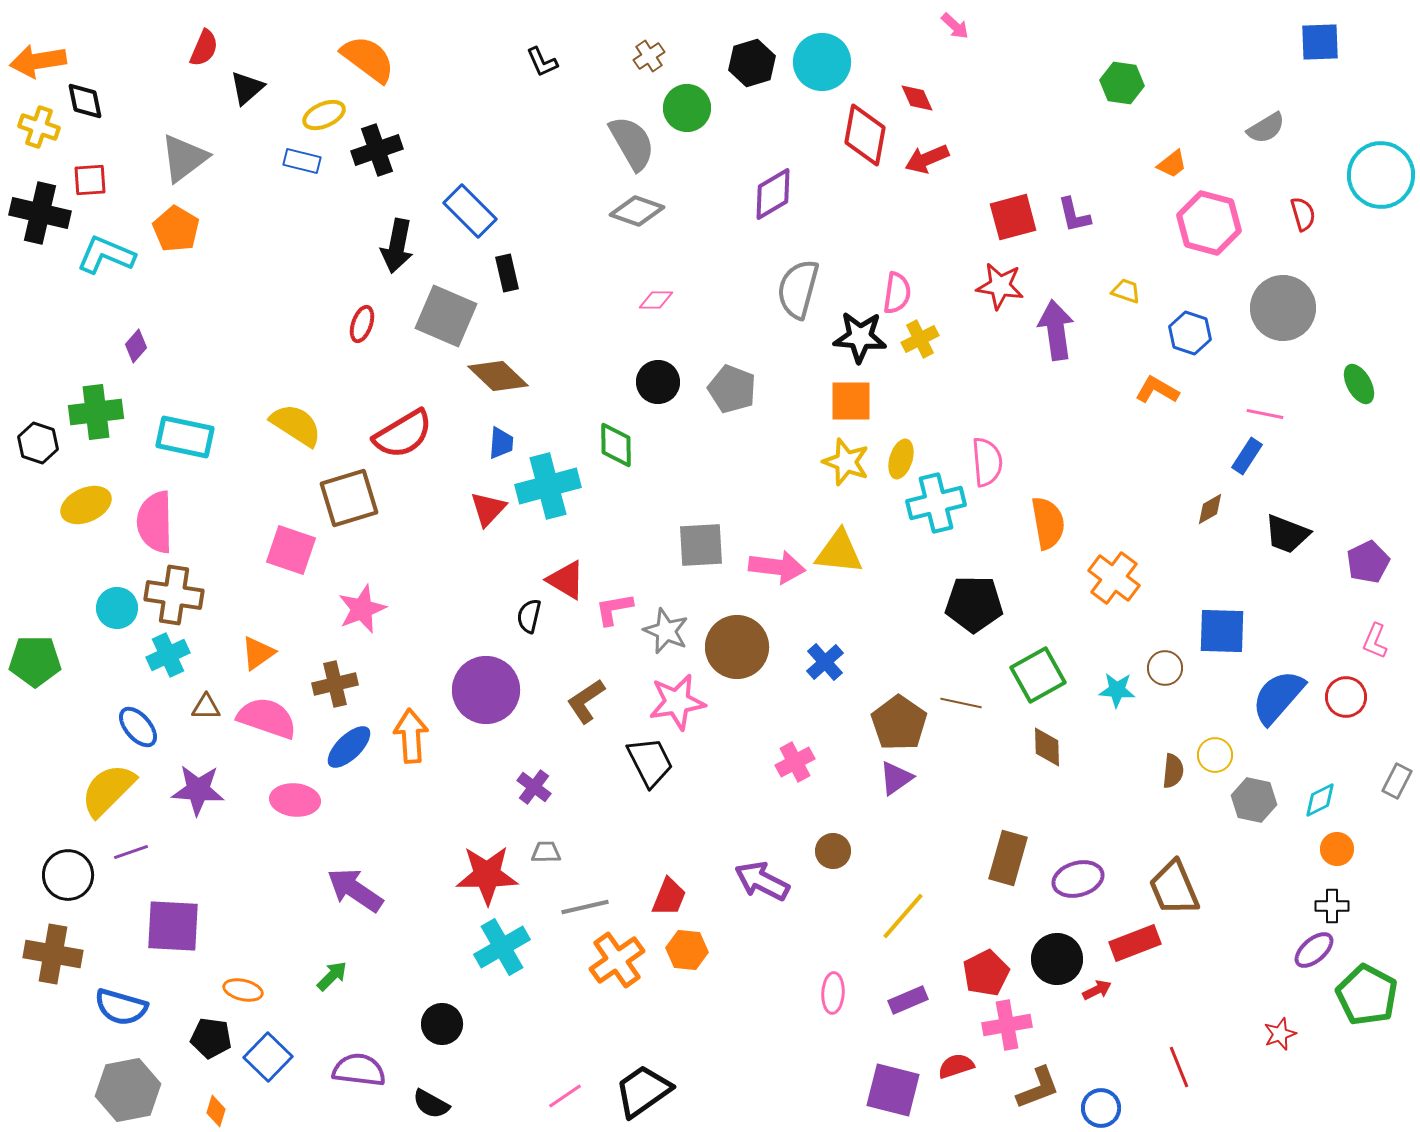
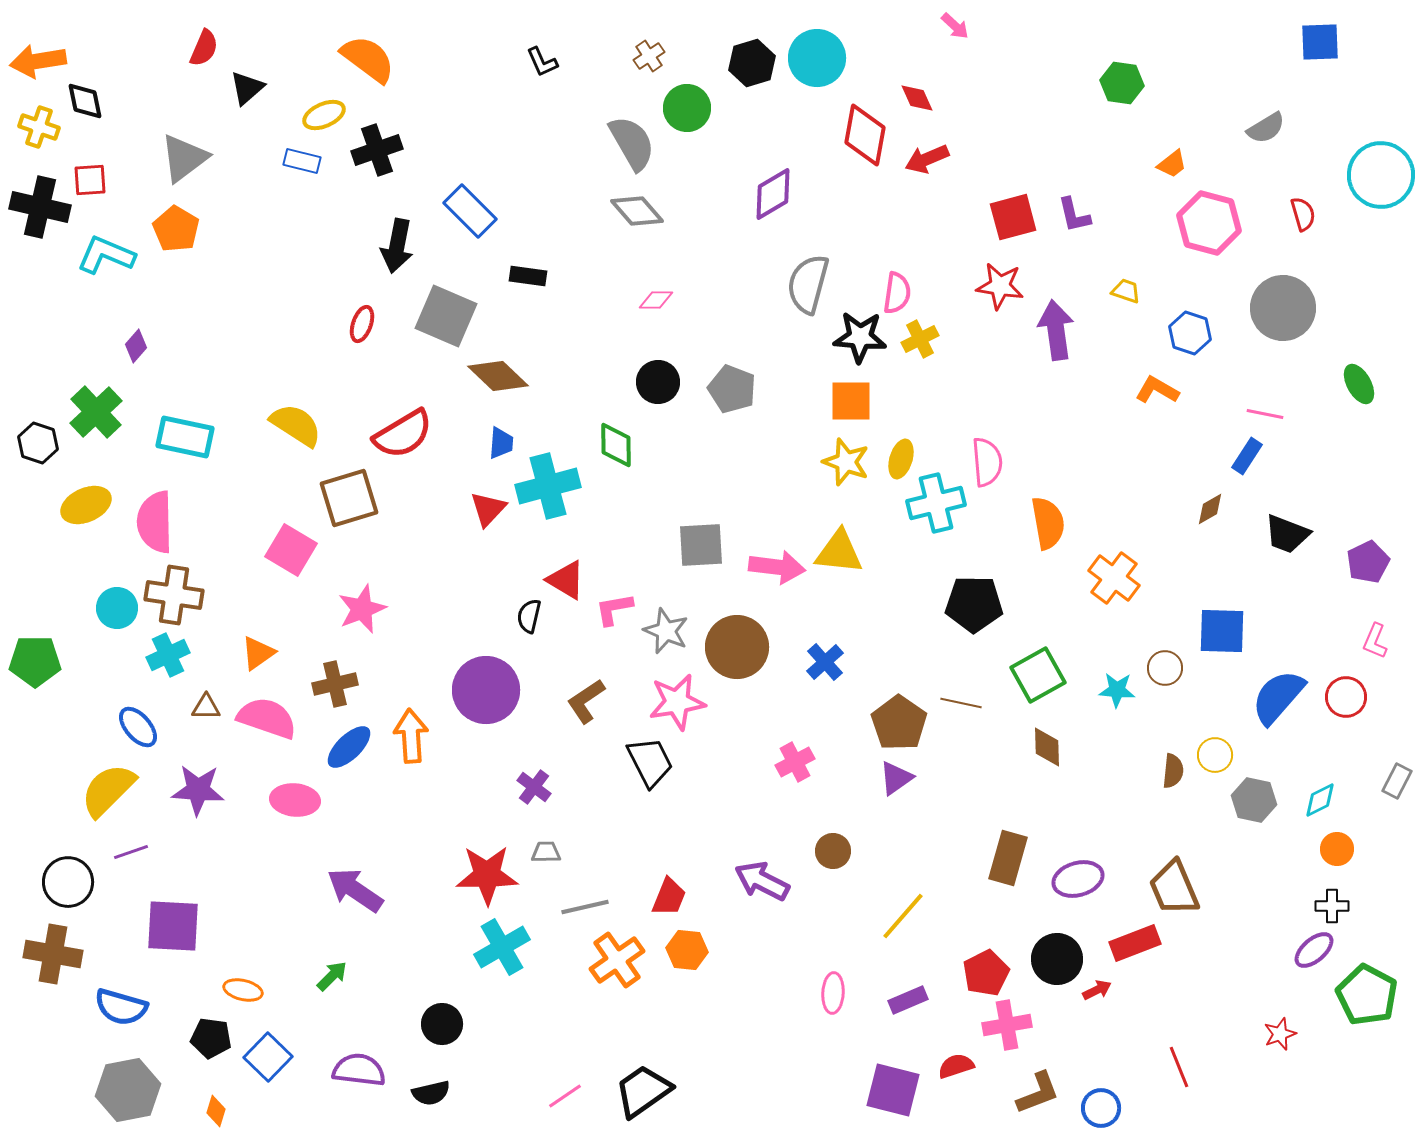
cyan circle at (822, 62): moved 5 px left, 4 px up
gray diamond at (637, 211): rotated 30 degrees clockwise
black cross at (40, 213): moved 6 px up
black rectangle at (507, 273): moved 21 px right, 3 px down; rotated 69 degrees counterclockwise
gray semicircle at (798, 289): moved 10 px right, 5 px up
green cross at (96, 412): rotated 36 degrees counterclockwise
pink square at (291, 550): rotated 12 degrees clockwise
black circle at (68, 875): moved 7 px down
brown L-shape at (1038, 1088): moved 5 px down
black semicircle at (431, 1104): moved 11 px up; rotated 42 degrees counterclockwise
